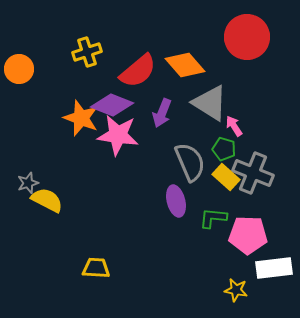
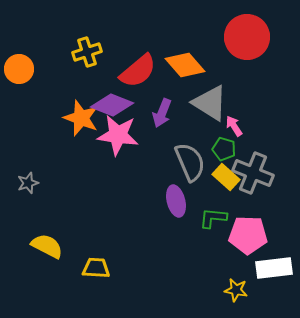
yellow semicircle: moved 46 px down
